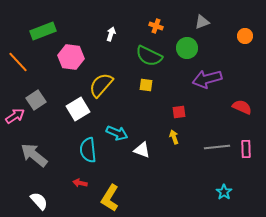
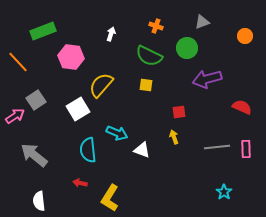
white semicircle: rotated 144 degrees counterclockwise
